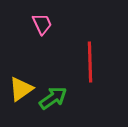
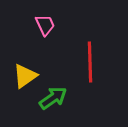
pink trapezoid: moved 3 px right, 1 px down
yellow triangle: moved 4 px right, 13 px up
